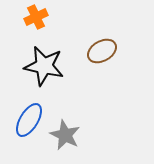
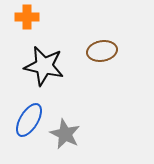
orange cross: moved 9 px left; rotated 25 degrees clockwise
brown ellipse: rotated 20 degrees clockwise
gray star: moved 1 px up
